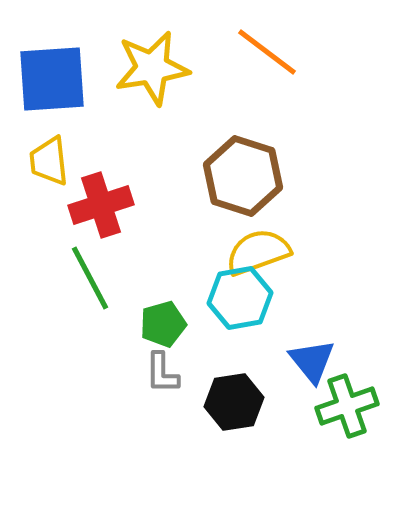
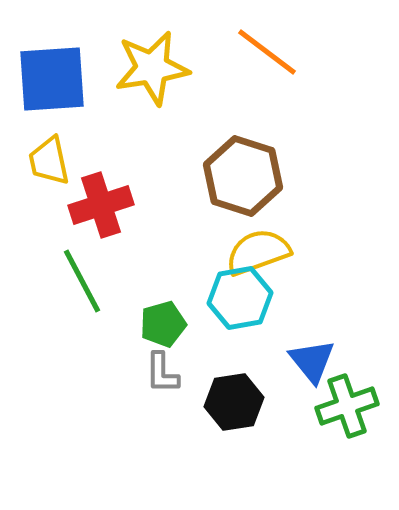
yellow trapezoid: rotated 6 degrees counterclockwise
green line: moved 8 px left, 3 px down
